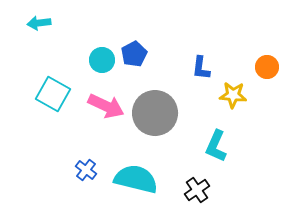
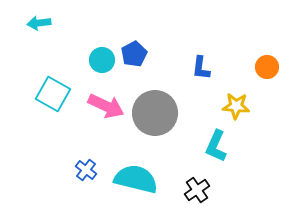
yellow star: moved 3 px right, 11 px down
